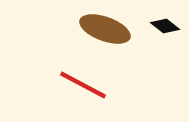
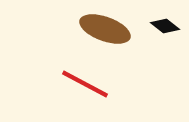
red line: moved 2 px right, 1 px up
